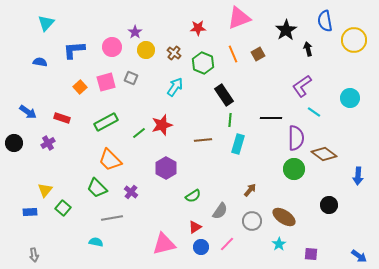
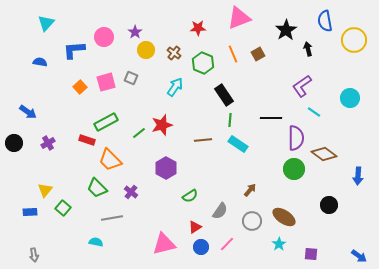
pink circle at (112, 47): moved 8 px left, 10 px up
red rectangle at (62, 118): moved 25 px right, 22 px down
cyan rectangle at (238, 144): rotated 72 degrees counterclockwise
green semicircle at (193, 196): moved 3 px left
